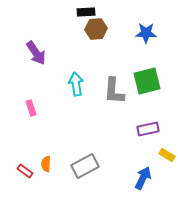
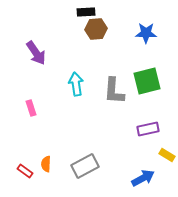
blue arrow: rotated 35 degrees clockwise
